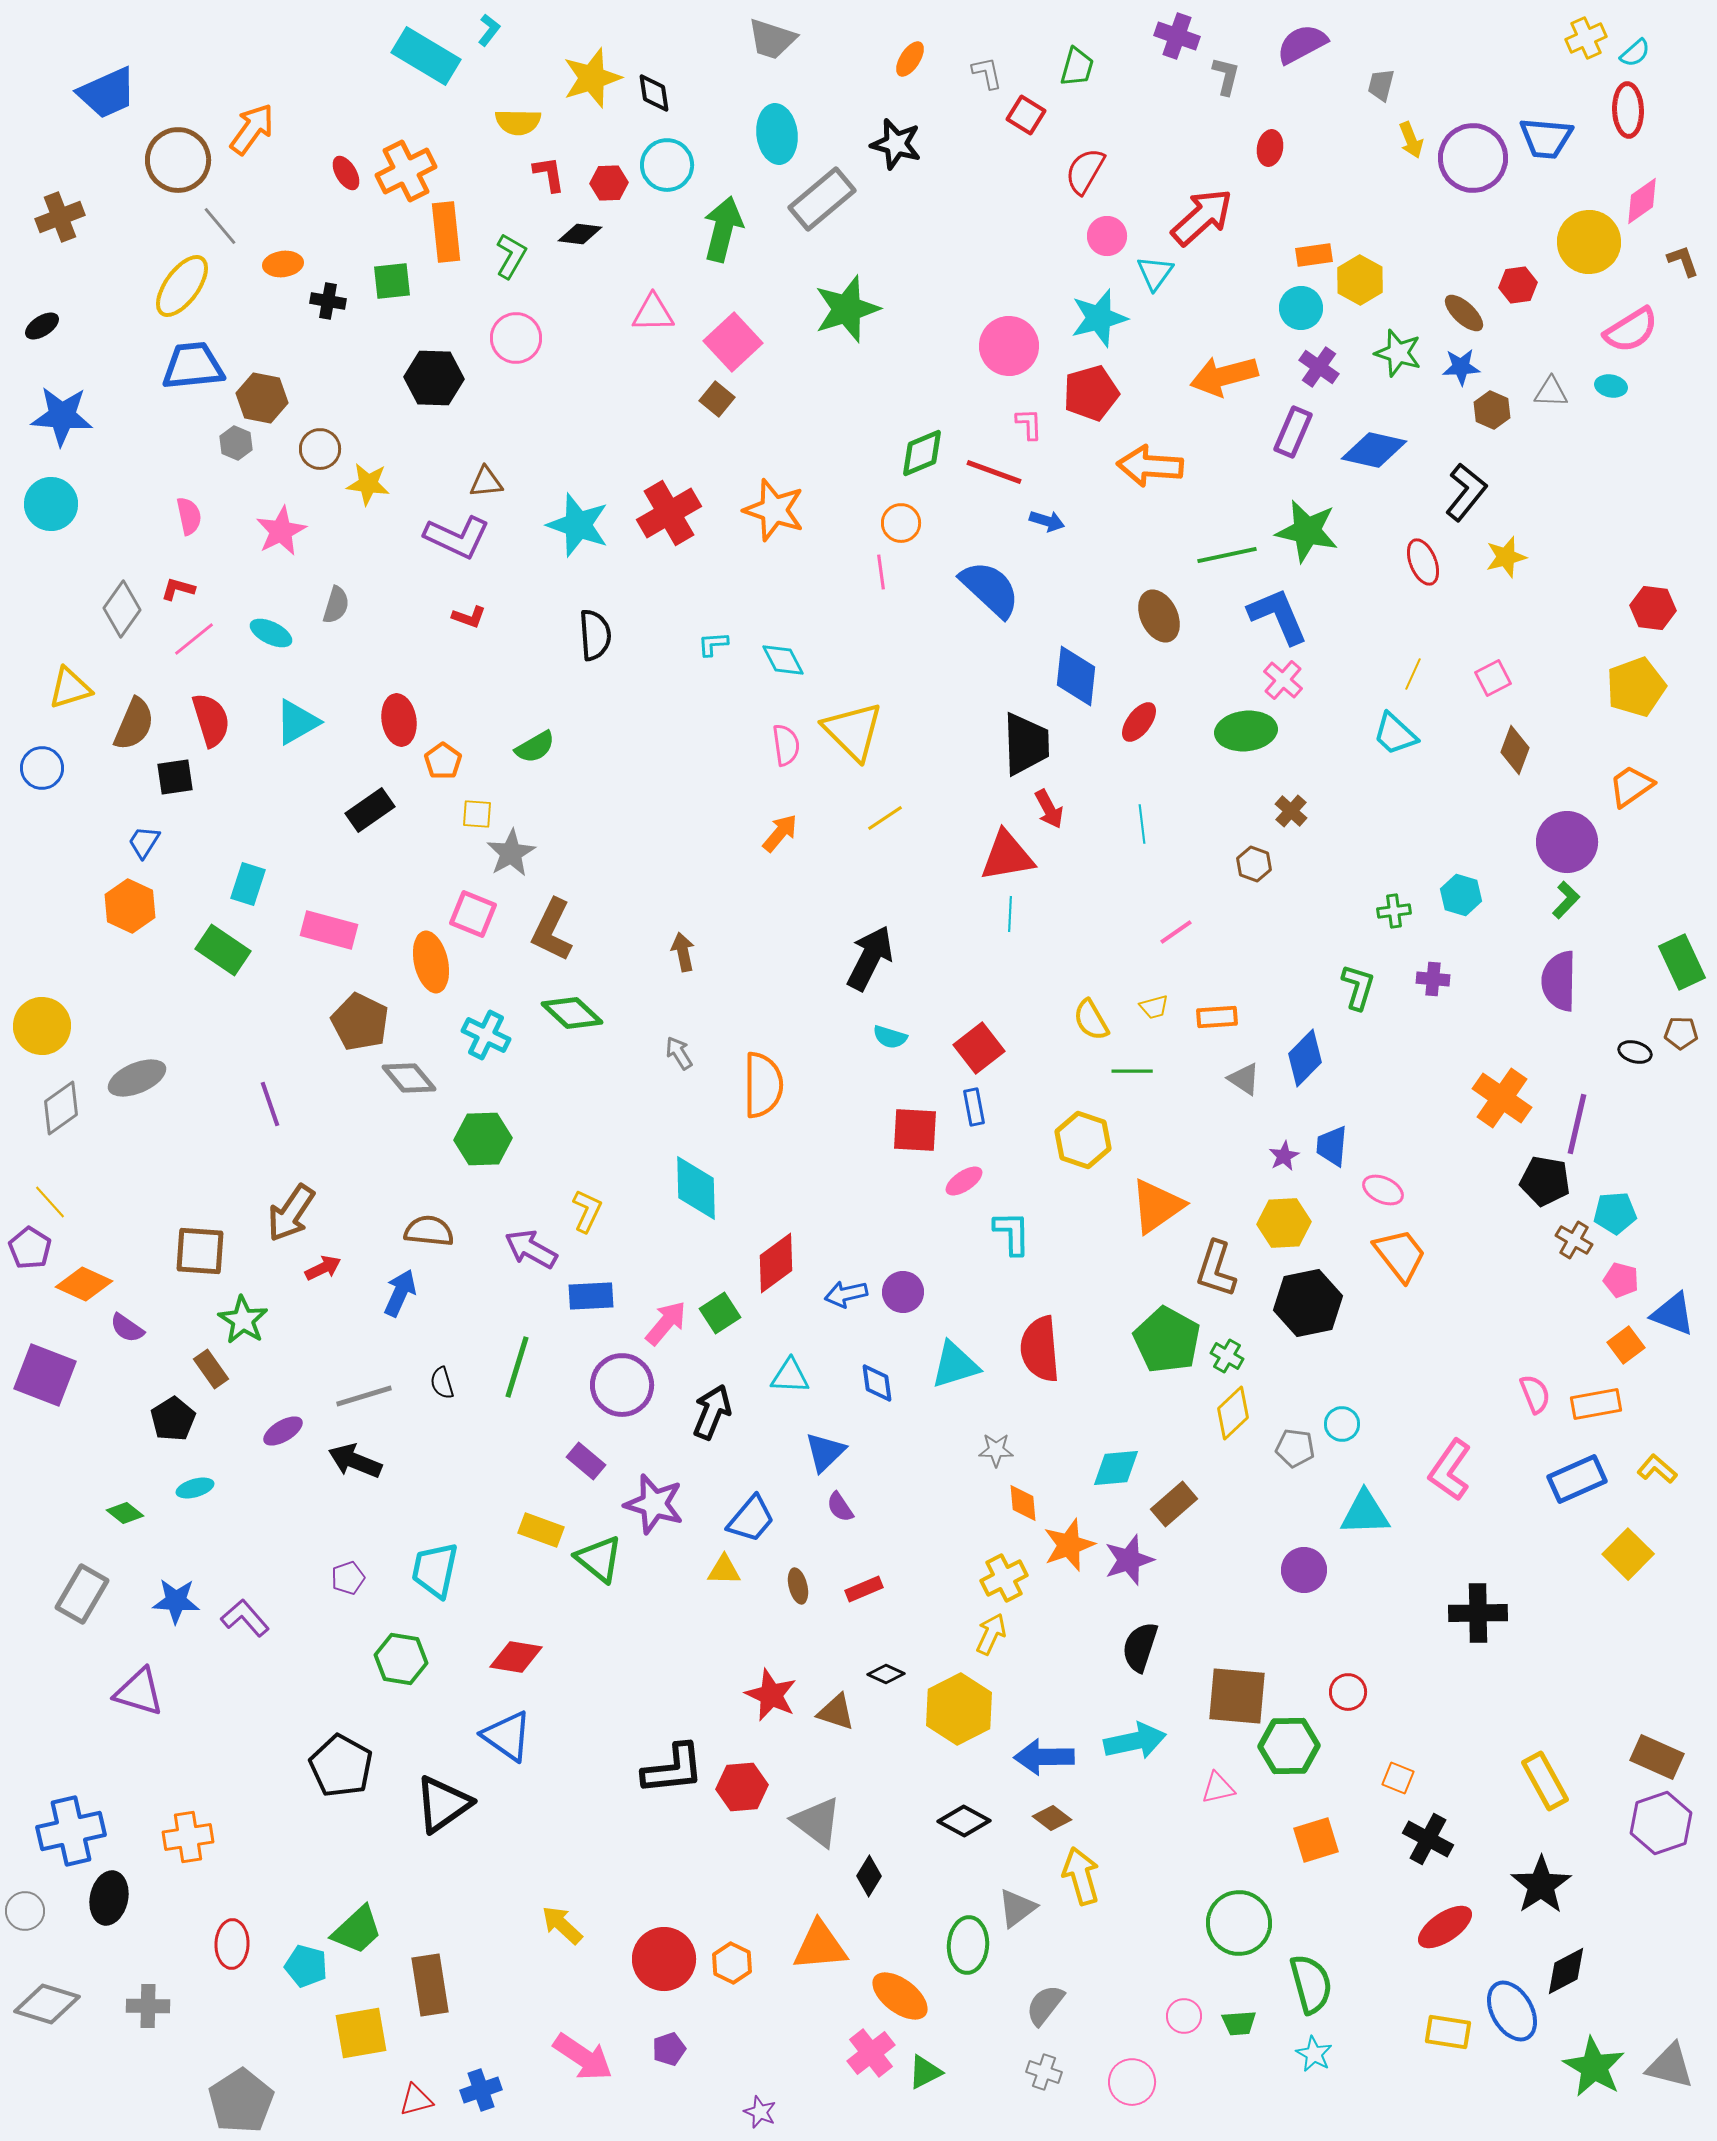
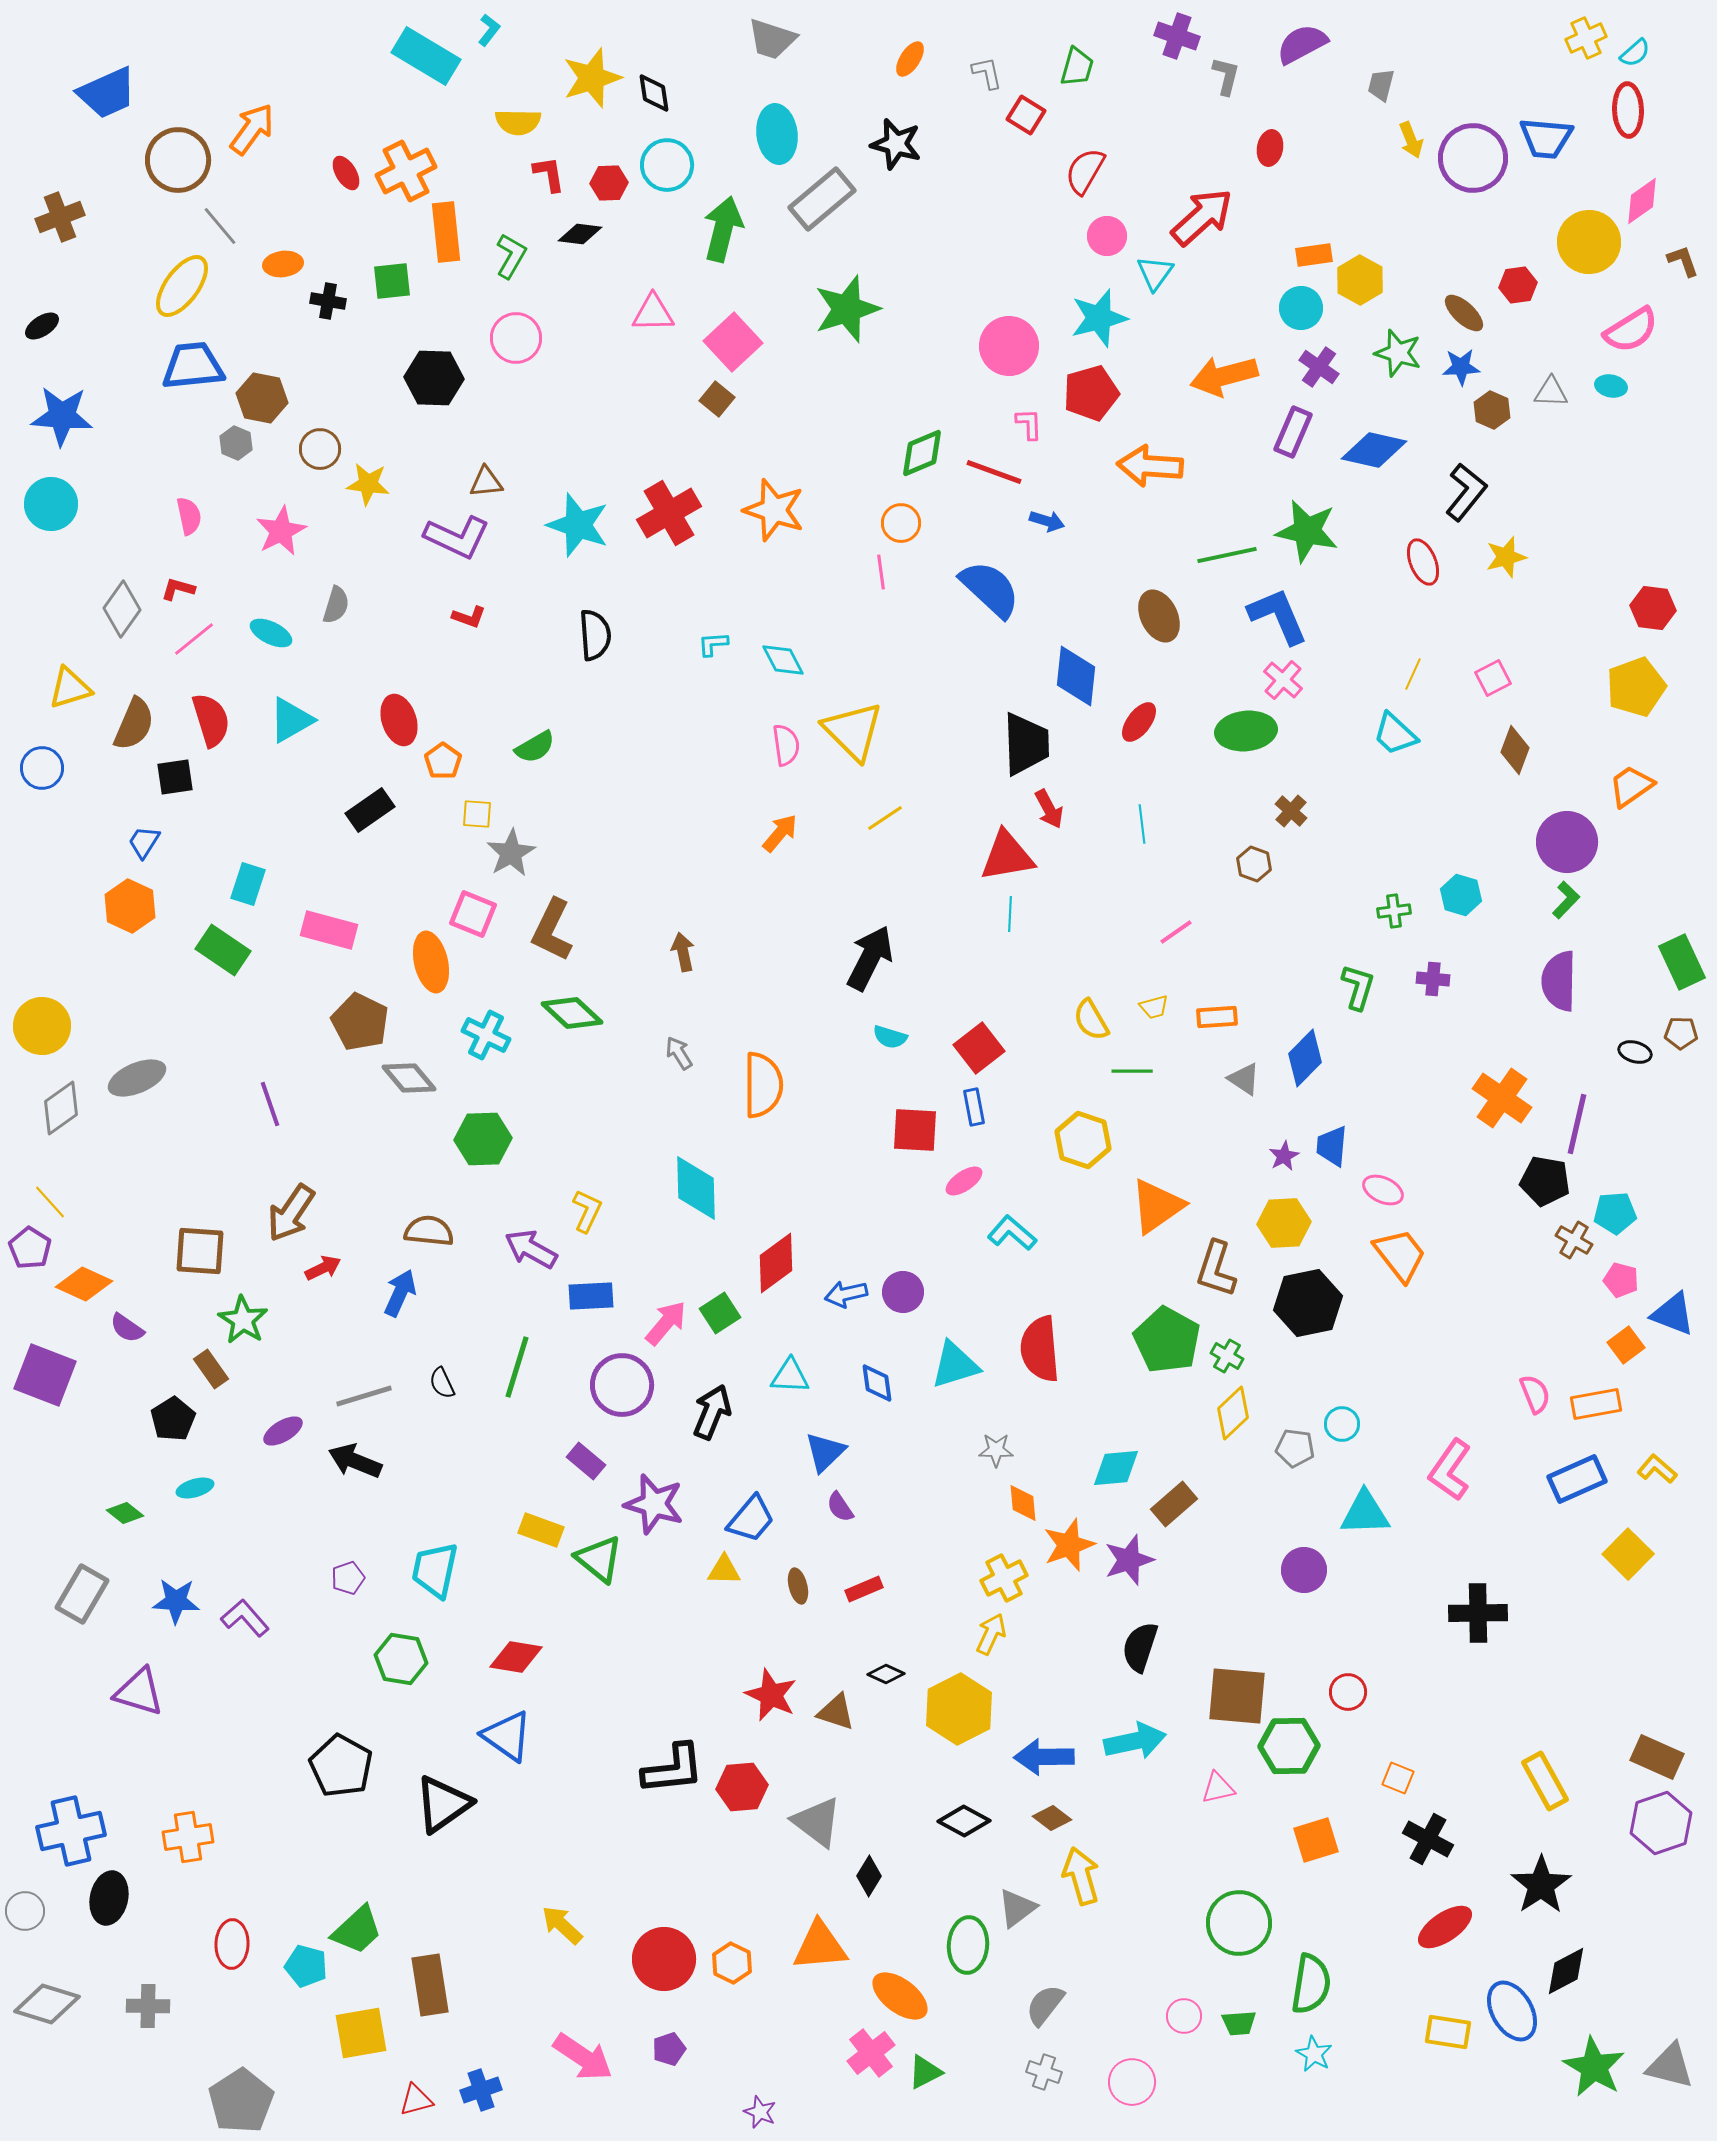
red ellipse at (399, 720): rotated 9 degrees counterclockwise
cyan triangle at (297, 722): moved 6 px left, 2 px up
cyan L-shape at (1012, 1233): rotated 48 degrees counterclockwise
black semicircle at (442, 1383): rotated 8 degrees counterclockwise
green semicircle at (1311, 1984): rotated 24 degrees clockwise
